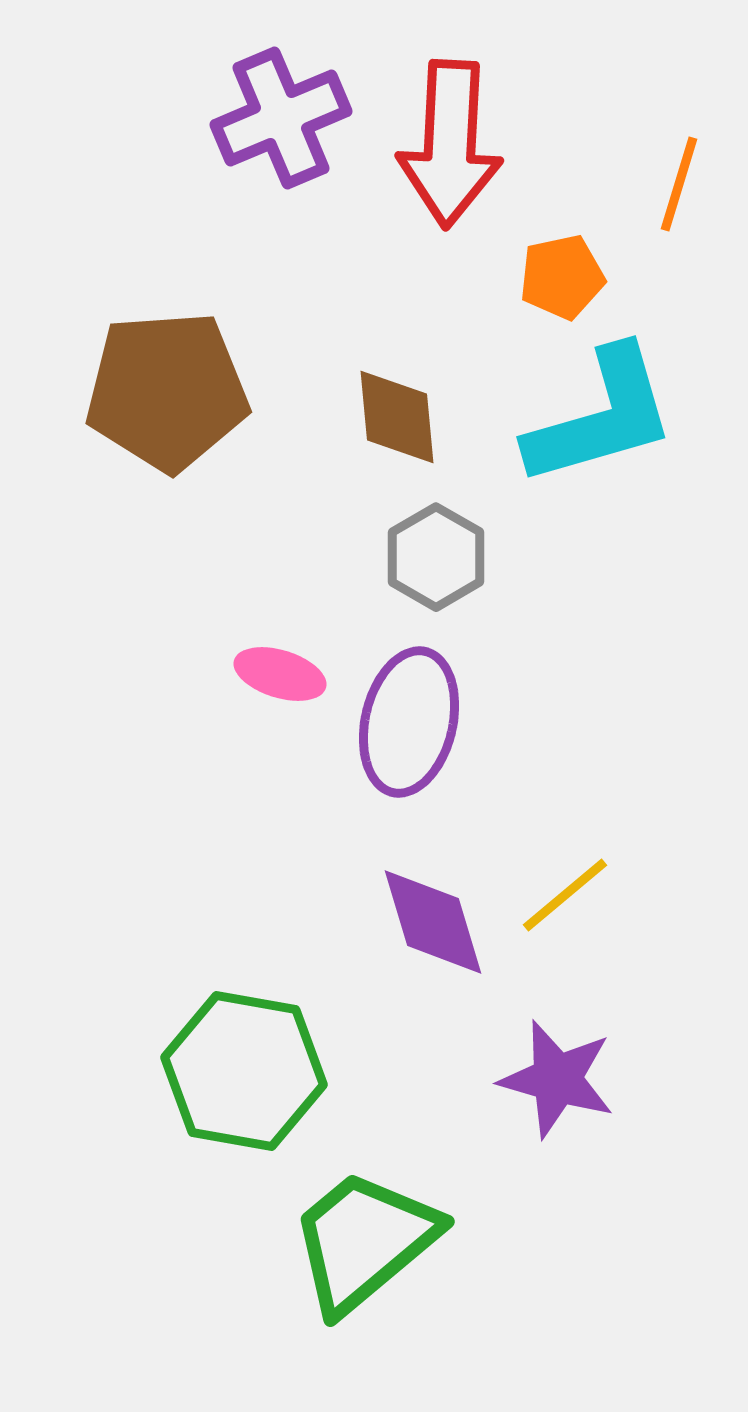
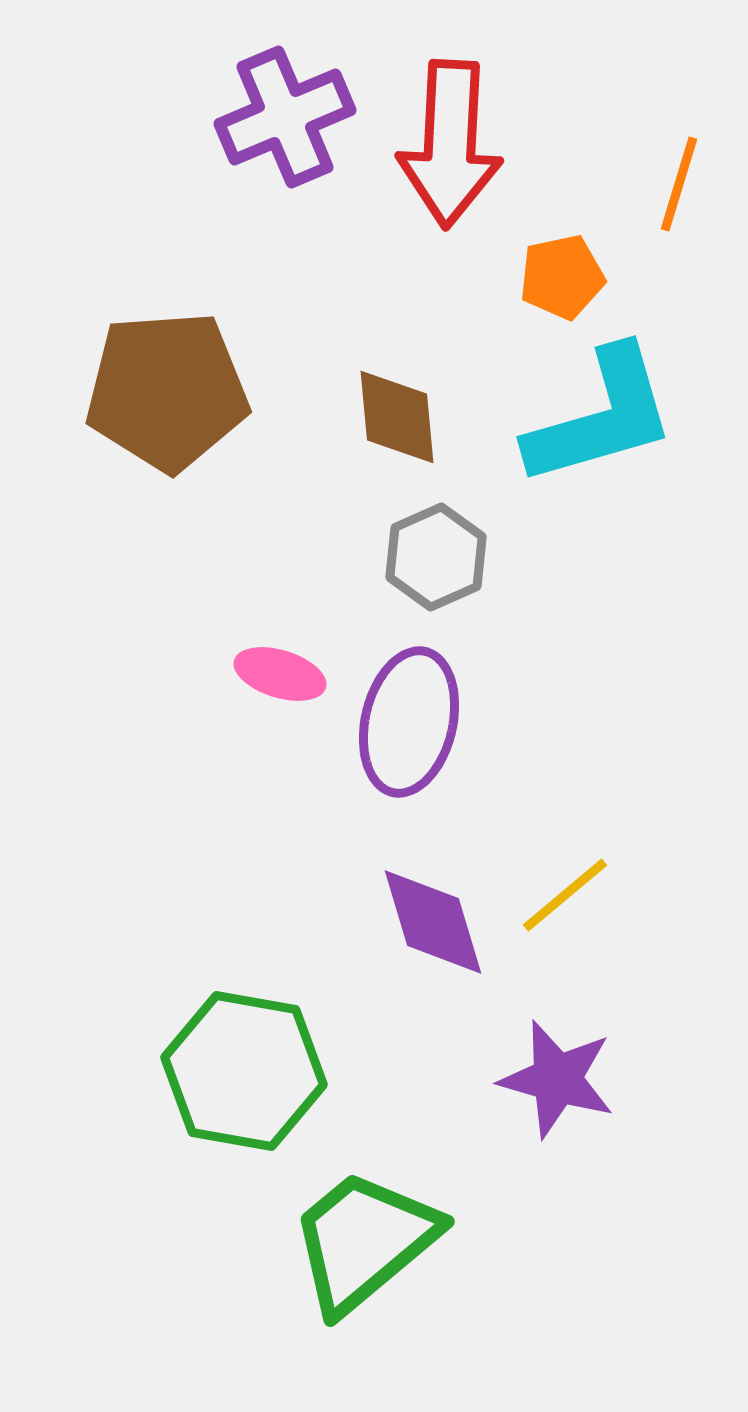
purple cross: moved 4 px right, 1 px up
gray hexagon: rotated 6 degrees clockwise
